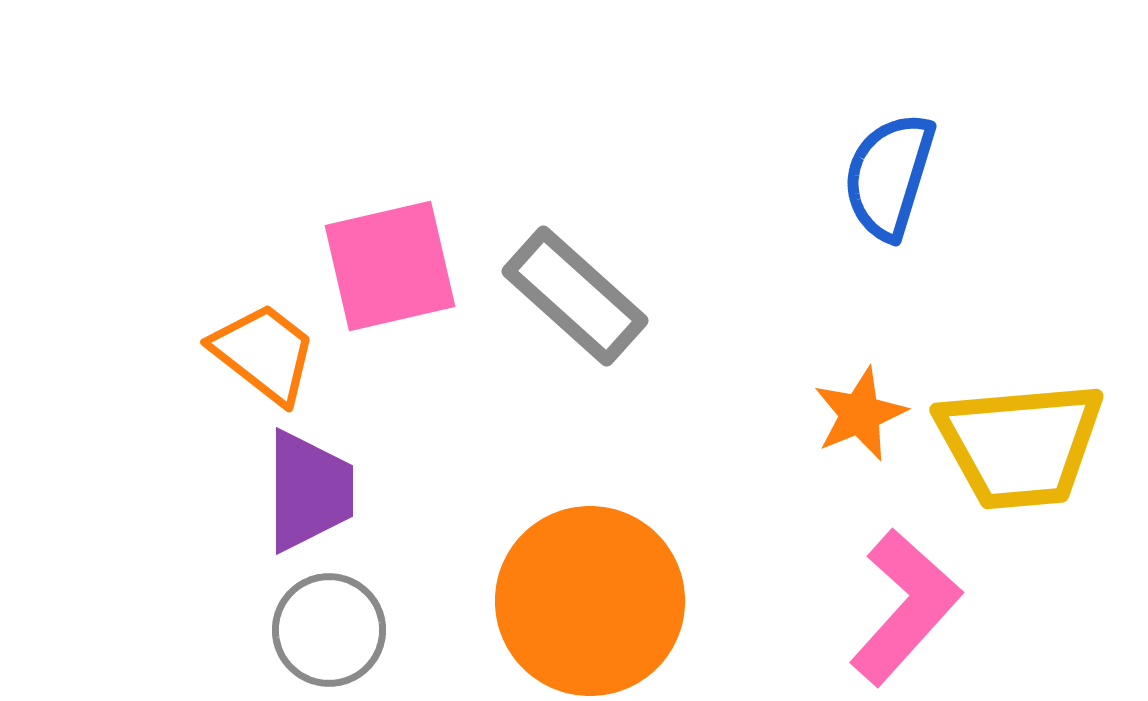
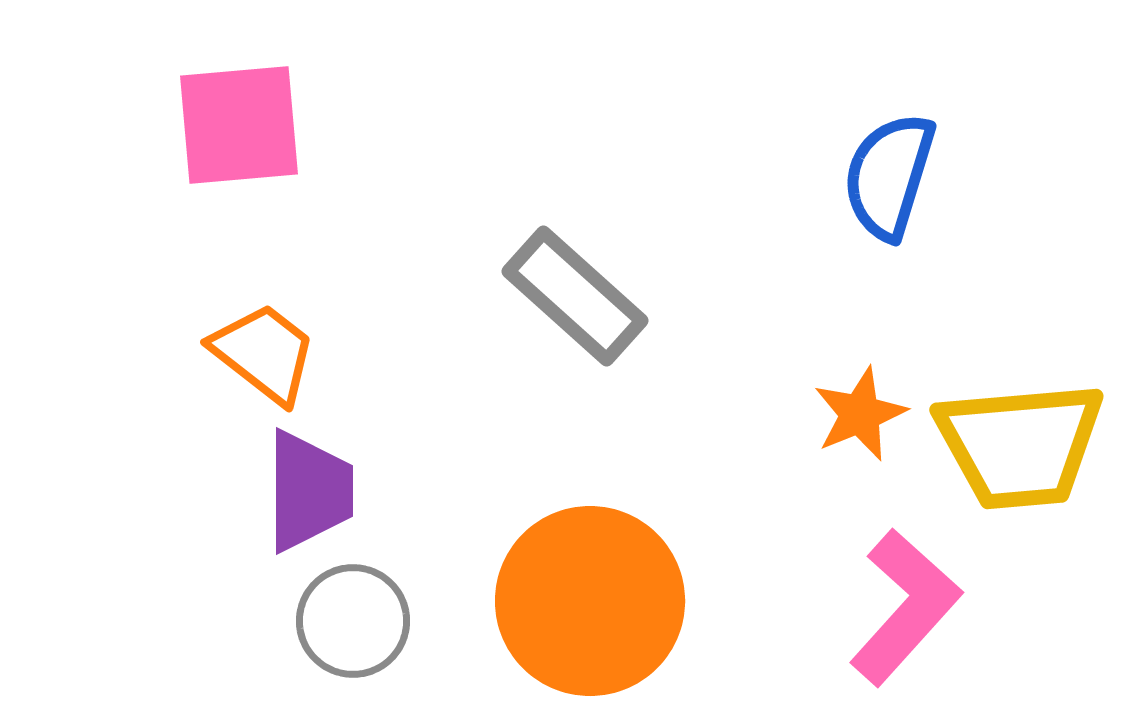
pink square: moved 151 px left, 141 px up; rotated 8 degrees clockwise
gray circle: moved 24 px right, 9 px up
